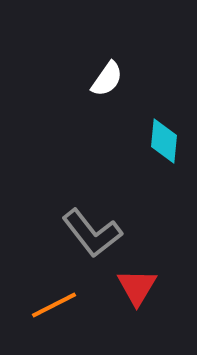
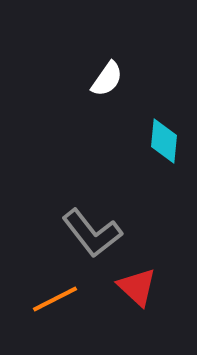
red triangle: rotated 18 degrees counterclockwise
orange line: moved 1 px right, 6 px up
